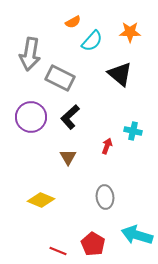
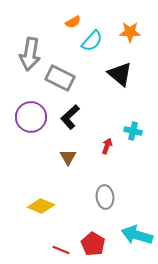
yellow diamond: moved 6 px down
red line: moved 3 px right, 1 px up
